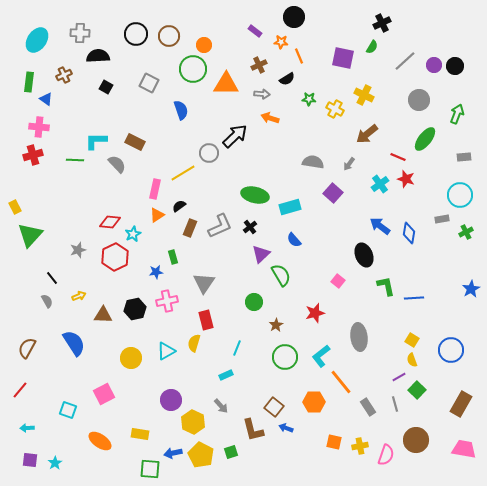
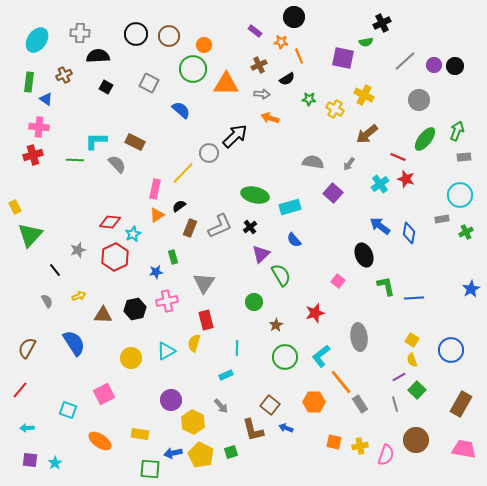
green semicircle at (372, 47): moved 6 px left, 5 px up; rotated 48 degrees clockwise
blue semicircle at (181, 110): rotated 30 degrees counterclockwise
green arrow at (457, 114): moved 17 px down
yellow line at (183, 173): rotated 15 degrees counterclockwise
black line at (52, 278): moved 3 px right, 8 px up
cyan line at (237, 348): rotated 21 degrees counterclockwise
brown square at (274, 407): moved 4 px left, 2 px up
gray rectangle at (368, 407): moved 8 px left, 3 px up
